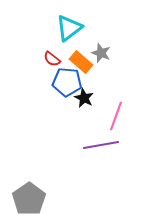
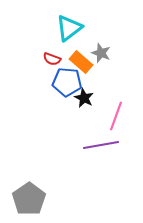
red semicircle: rotated 18 degrees counterclockwise
